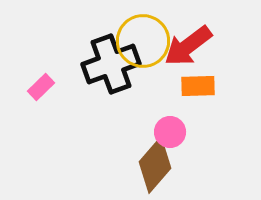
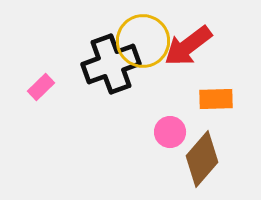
orange rectangle: moved 18 px right, 13 px down
brown diamond: moved 47 px right, 6 px up
